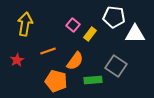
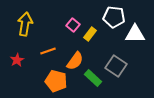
green rectangle: moved 2 px up; rotated 48 degrees clockwise
